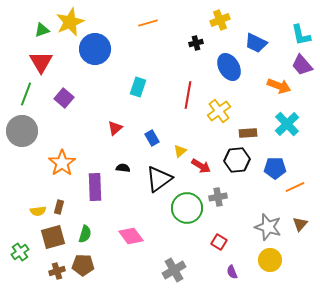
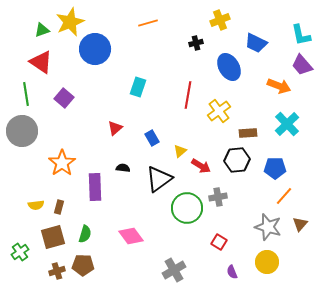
red triangle at (41, 62): rotated 25 degrees counterclockwise
green line at (26, 94): rotated 30 degrees counterclockwise
orange line at (295, 187): moved 11 px left, 9 px down; rotated 24 degrees counterclockwise
yellow semicircle at (38, 211): moved 2 px left, 6 px up
yellow circle at (270, 260): moved 3 px left, 2 px down
